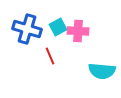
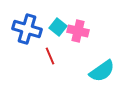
cyan square: rotated 24 degrees counterclockwise
pink cross: rotated 10 degrees clockwise
cyan semicircle: rotated 40 degrees counterclockwise
